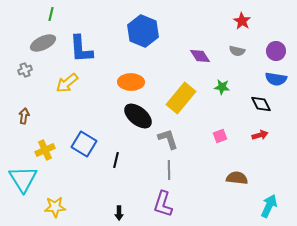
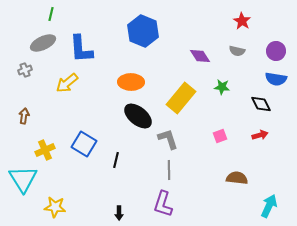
yellow star: rotated 10 degrees clockwise
